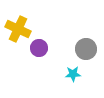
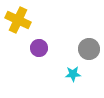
yellow cross: moved 9 px up
gray circle: moved 3 px right
